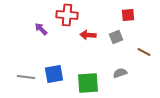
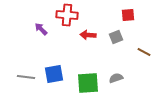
gray semicircle: moved 4 px left, 5 px down
